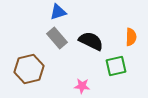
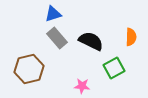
blue triangle: moved 5 px left, 2 px down
green square: moved 2 px left, 2 px down; rotated 15 degrees counterclockwise
